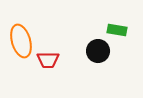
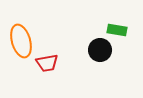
black circle: moved 2 px right, 1 px up
red trapezoid: moved 1 px left, 3 px down; rotated 10 degrees counterclockwise
